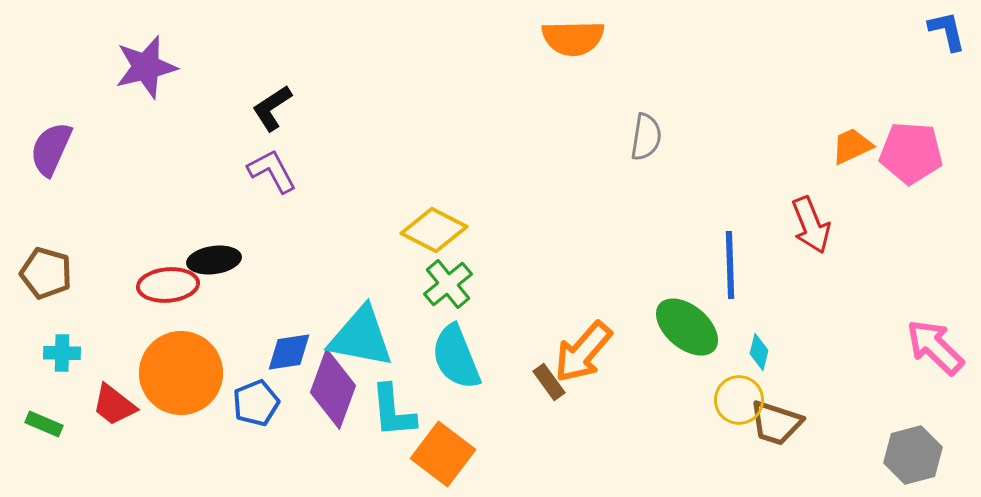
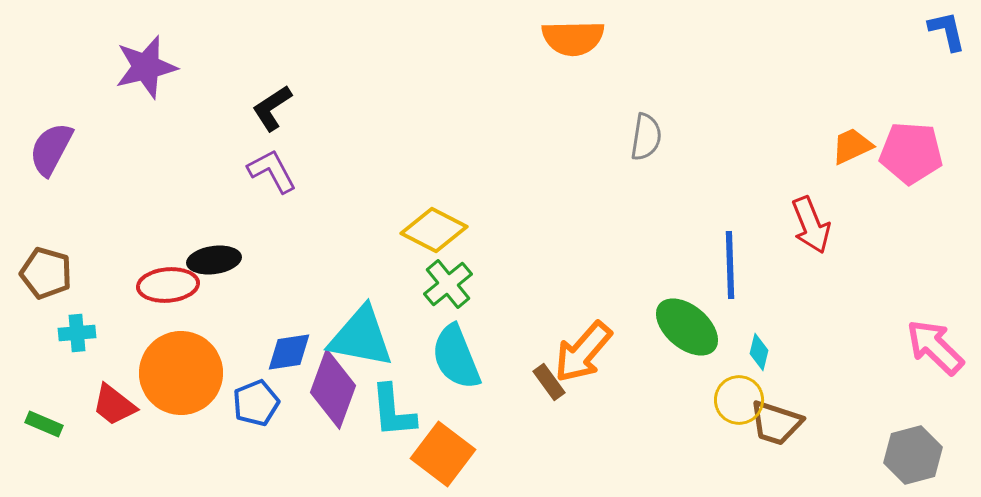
purple semicircle: rotated 4 degrees clockwise
cyan cross: moved 15 px right, 20 px up; rotated 6 degrees counterclockwise
